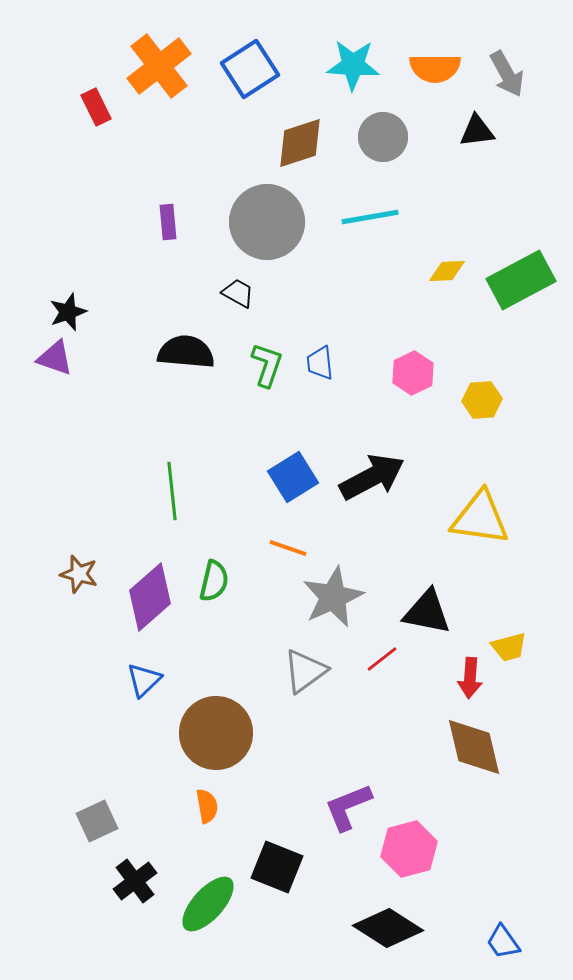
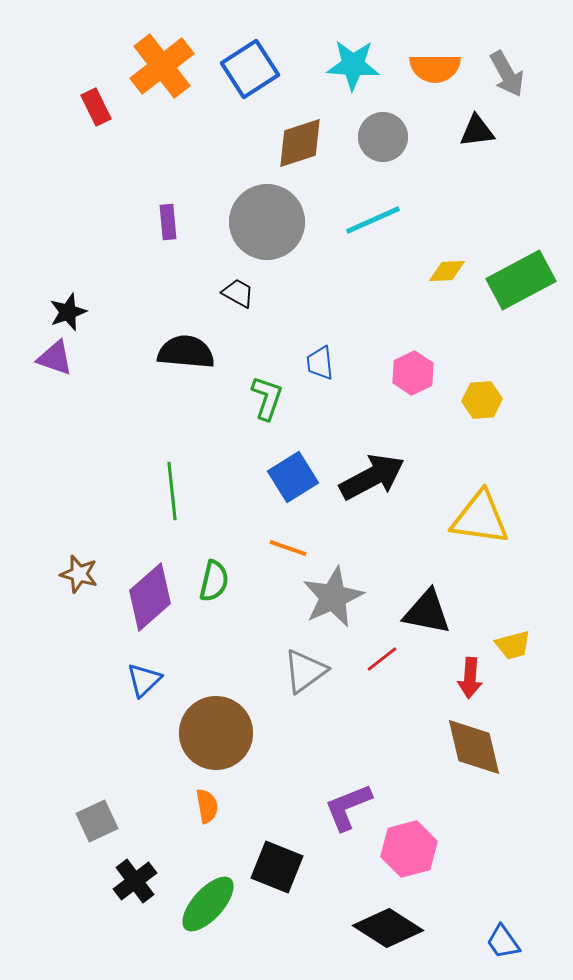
orange cross at (159, 66): moved 3 px right
cyan line at (370, 217): moved 3 px right, 3 px down; rotated 14 degrees counterclockwise
green L-shape at (267, 365): moved 33 px down
yellow trapezoid at (509, 647): moved 4 px right, 2 px up
